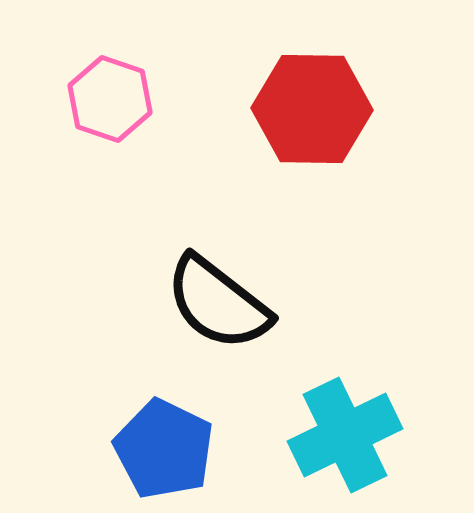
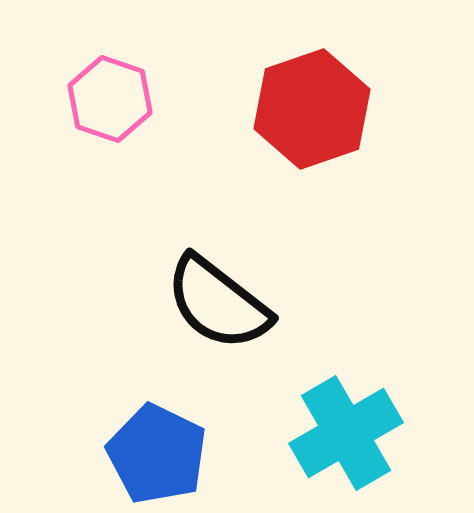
red hexagon: rotated 20 degrees counterclockwise
cyan cross: moved 1 px right, 2 px up; rotated 4 degrees counterclockwise
blue pentagon: moved 7 px left, 5 px down
